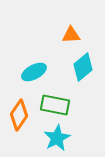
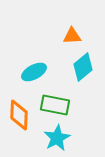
orange triangle: moved 1 px right, 1 px down
orange diamond: rotated 32 degrees counterclockwise
